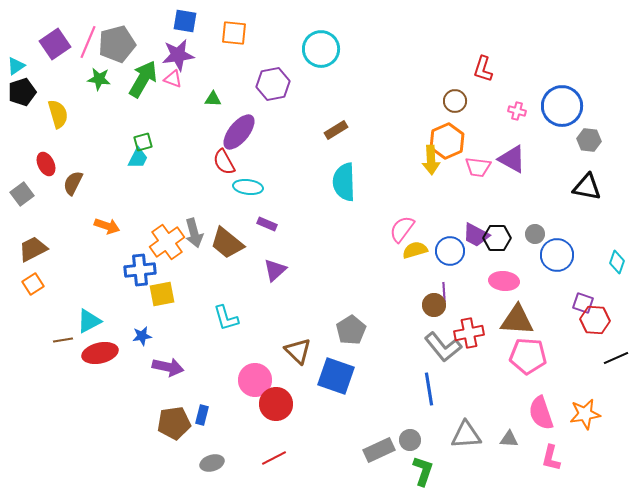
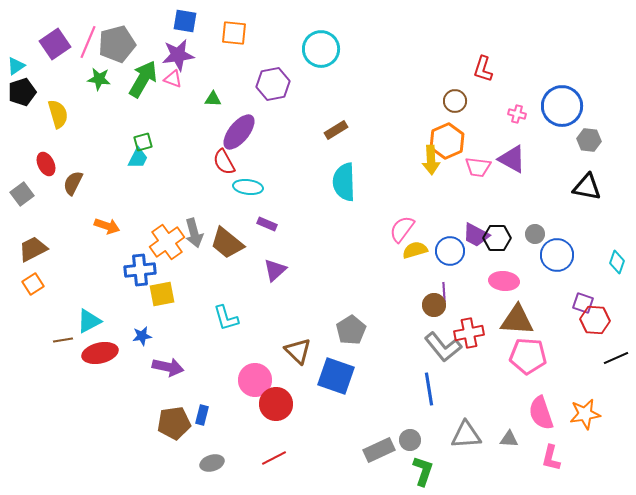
pink cross at (517, 111): moved 3 px down
